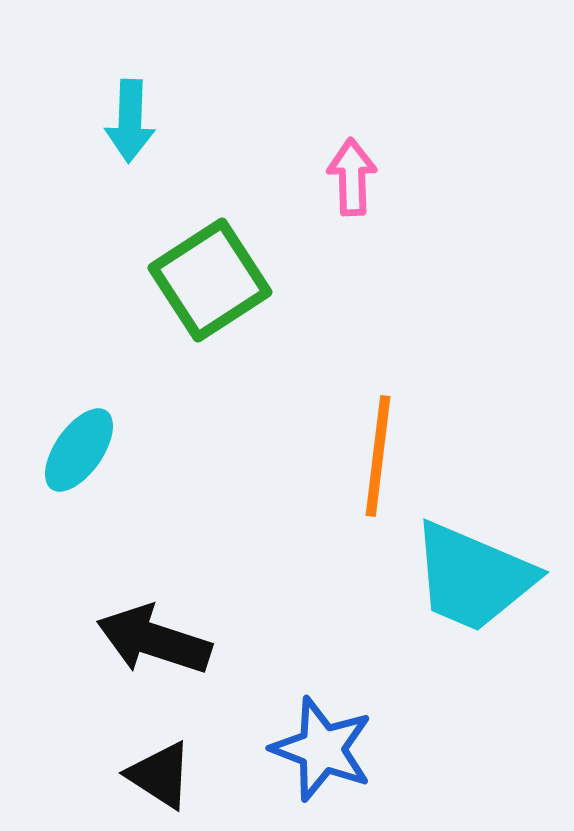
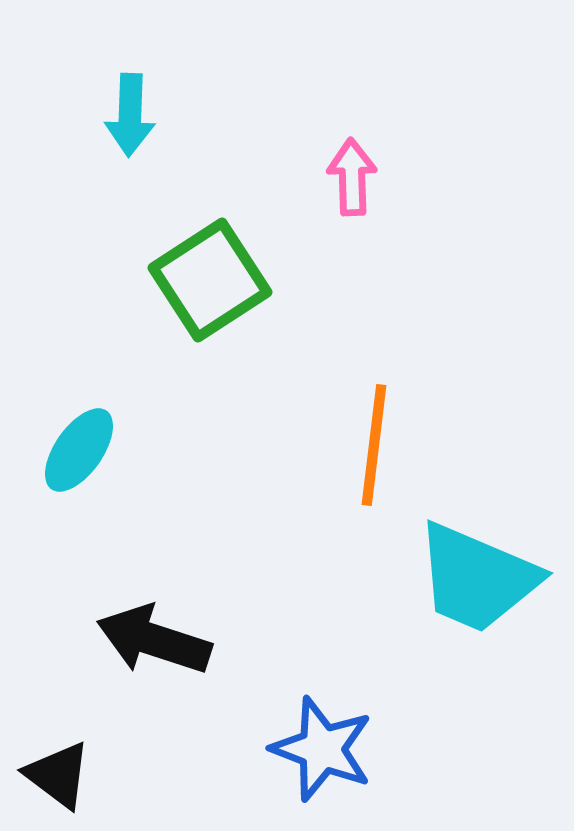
cyan arrow: moved 6 px up
orange line: moved 4 px left, 11 px up
cyan trapezoid: moved 4 px right, 1 px down
black triangle: moved 102 px left; rotated 4 degrees clockwise
